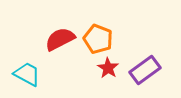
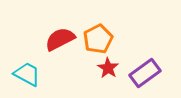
orange pentagon: rotated 24 degrees clockwise
purple rectangle: moved 3 px down
